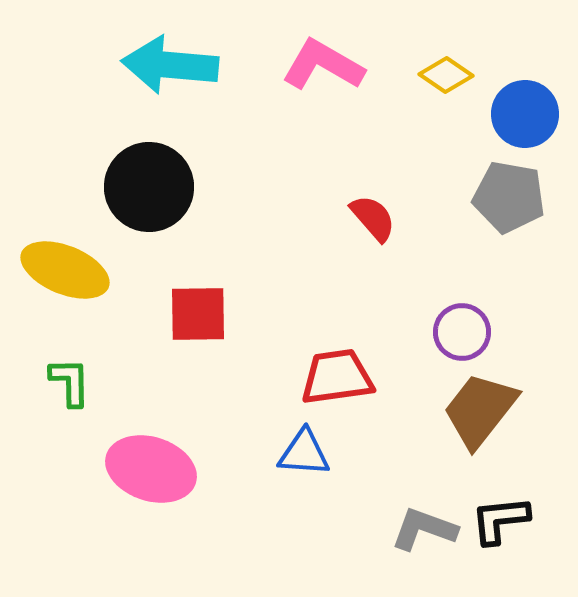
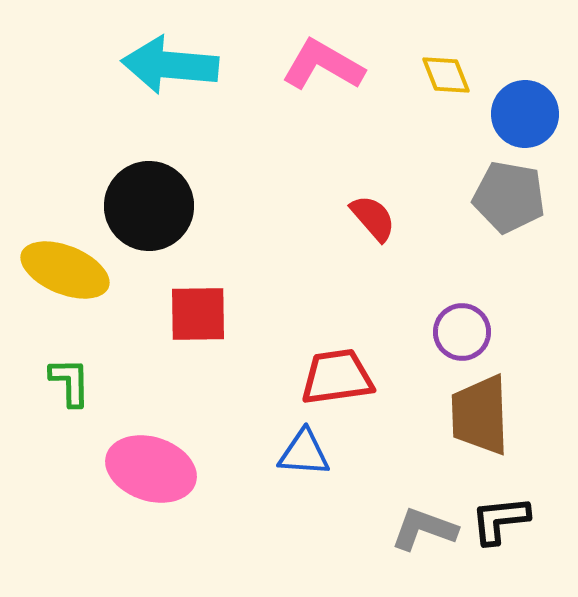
yellow diamond: rotated 34 degrees clockwise
black circle: moved 19 px down
brown trapezoid: moved 5 px down; rotated 40 degrees counterclockwise
